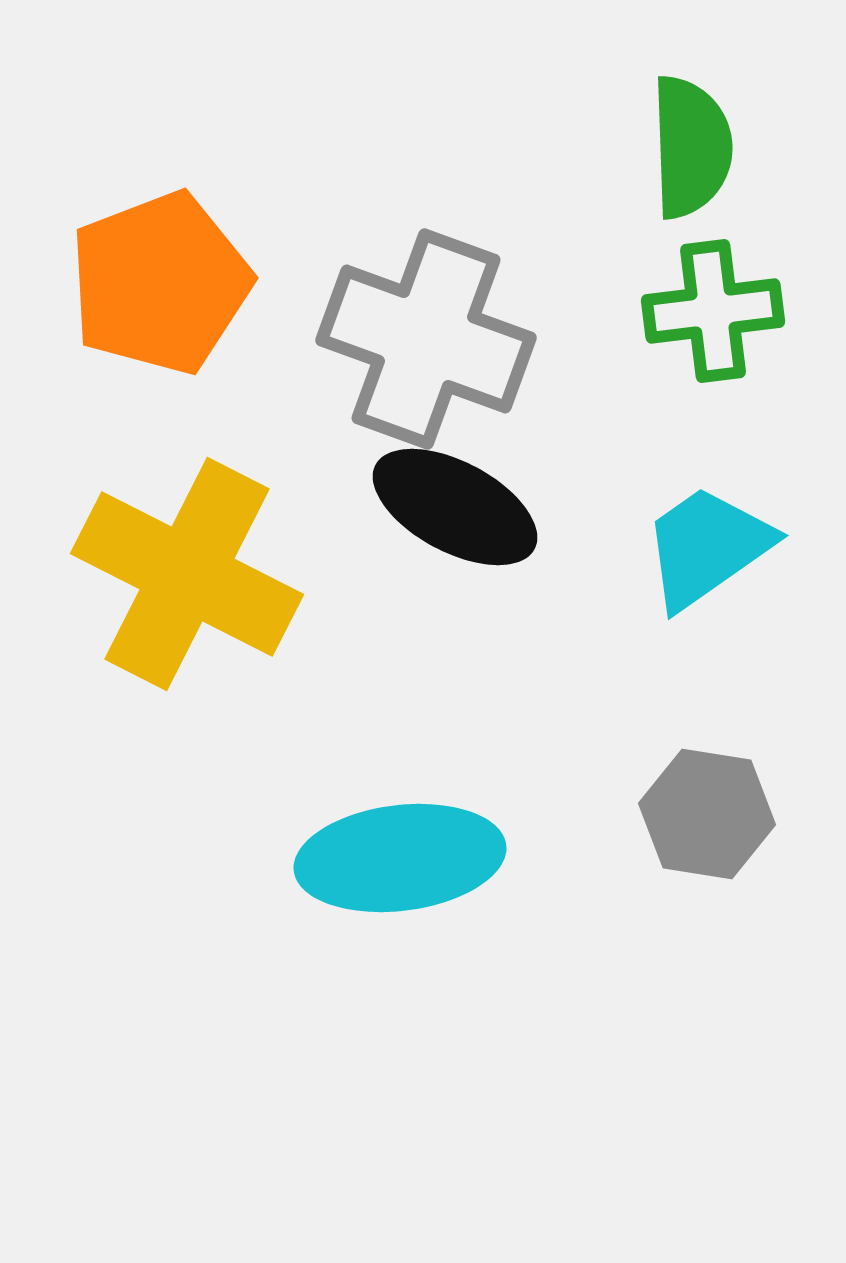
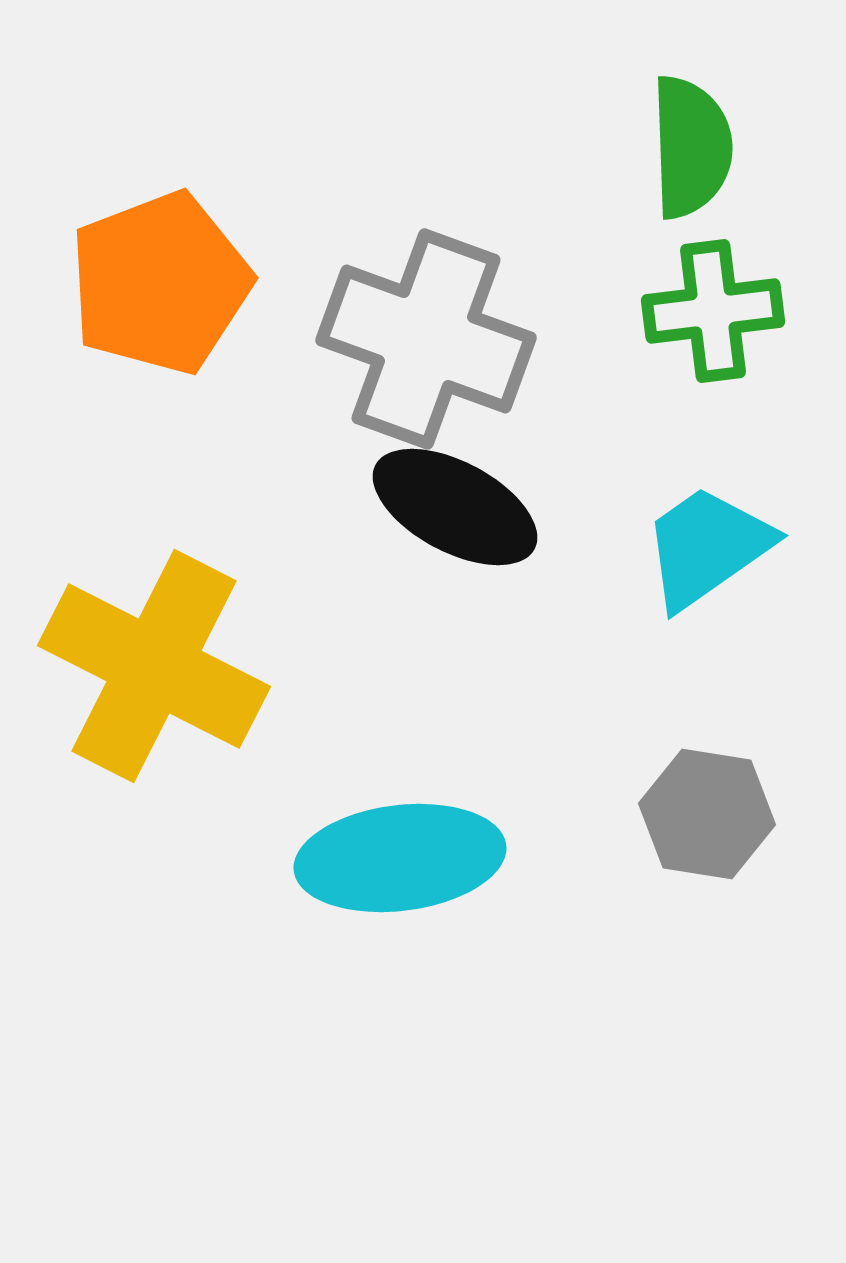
yellow cross: moved 33 px left, 92 px down
